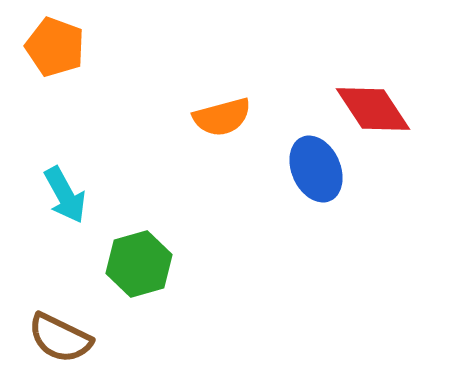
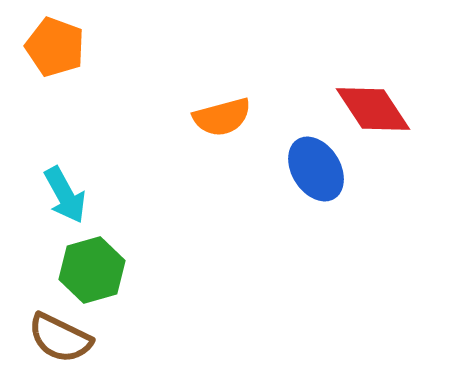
blue ellipse: rotated 8 degrees counterclockwise
green hexagon: moved 47 px left, 6 px down
